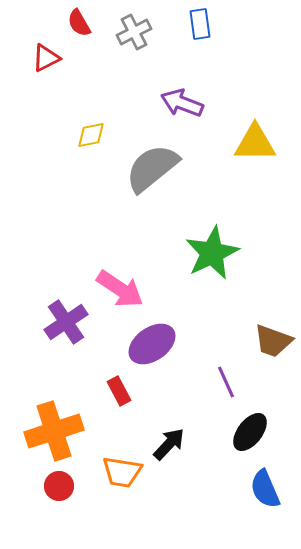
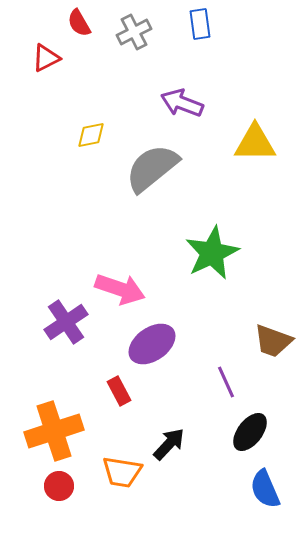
pink arrow: rotated 15 degrees counterclockwise
